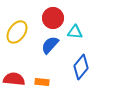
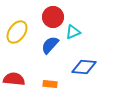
red circle: moved 1 px up
cyan triangle: moved 2 px left; rotated 28 degrees counterclockwise
blue diamond: moved 3 px right; rotated 55 degrees clockwise
orange rectangle: moved 8 px right, 2 px down
